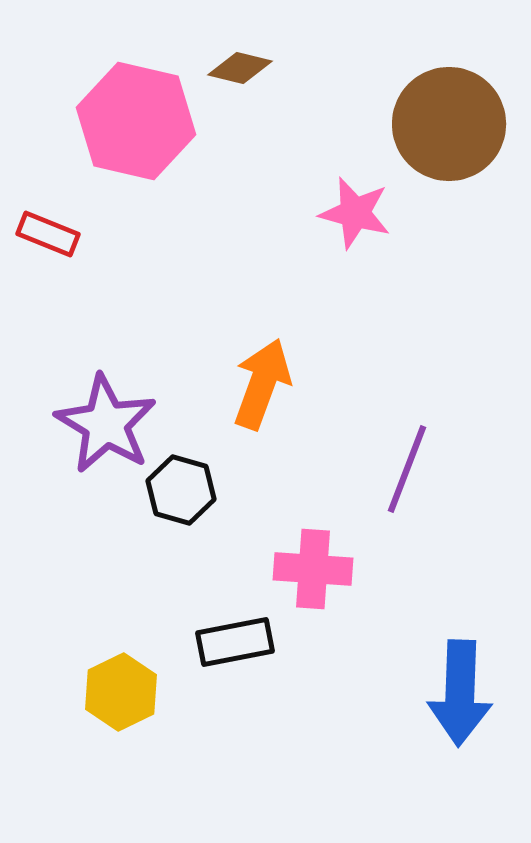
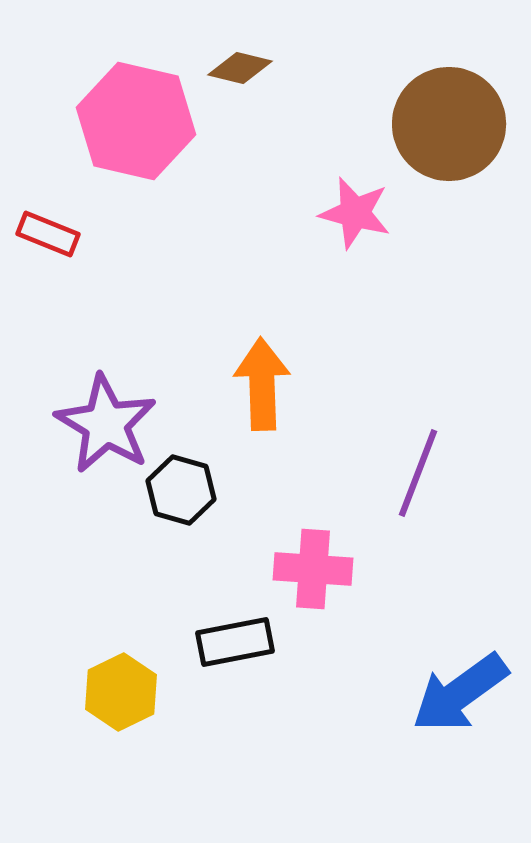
orange arrow: rotated 22 degrees counterclockwise
purple line: moved 11 px right, 4 px down
blue arrow: rotated 52 degrees clockwise
